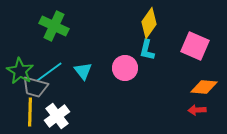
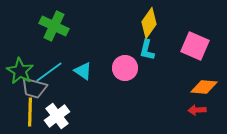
cyan triangle: rotated 18 degrees counterclockwise
gray trapezoid: moved 1 px left, 1 px down
